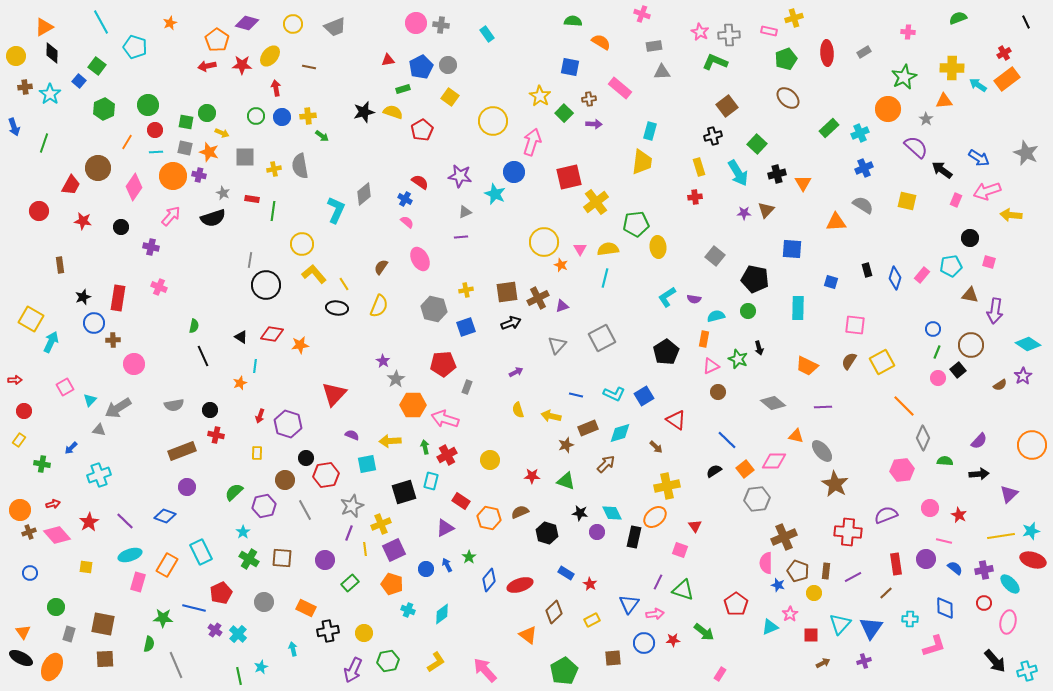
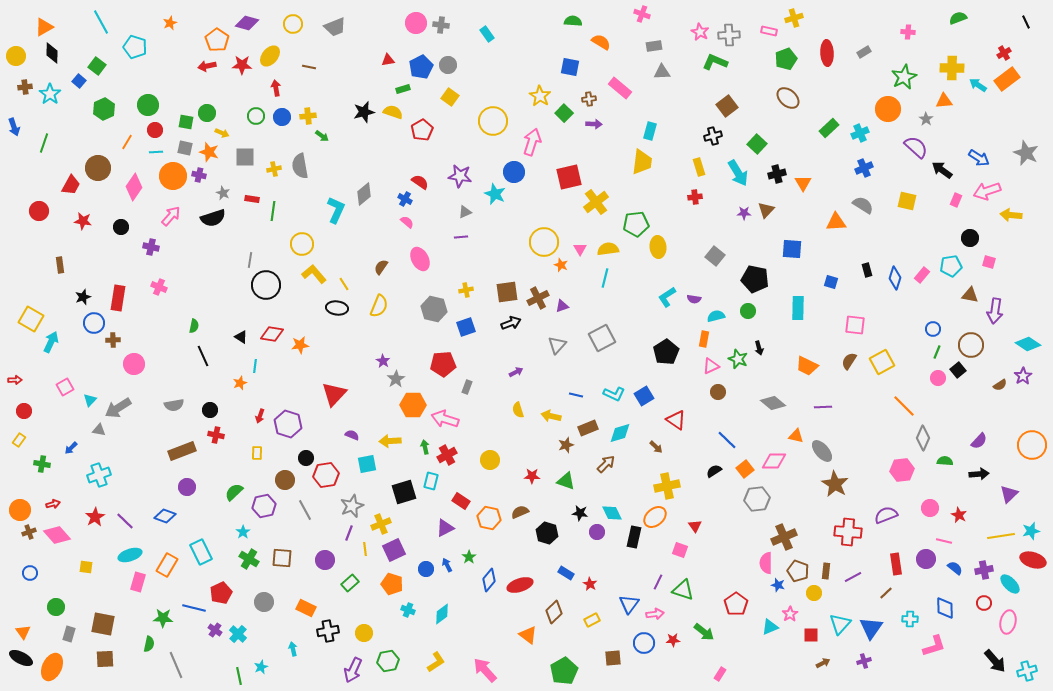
red star at (89, 522): moved 6 px right, 5 px up
